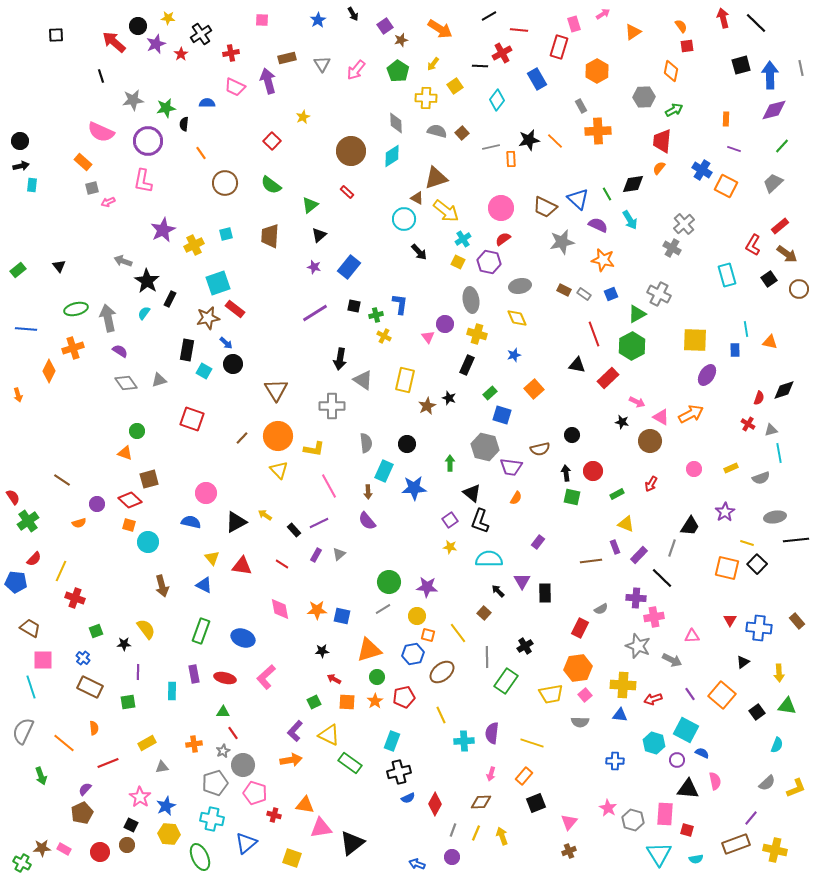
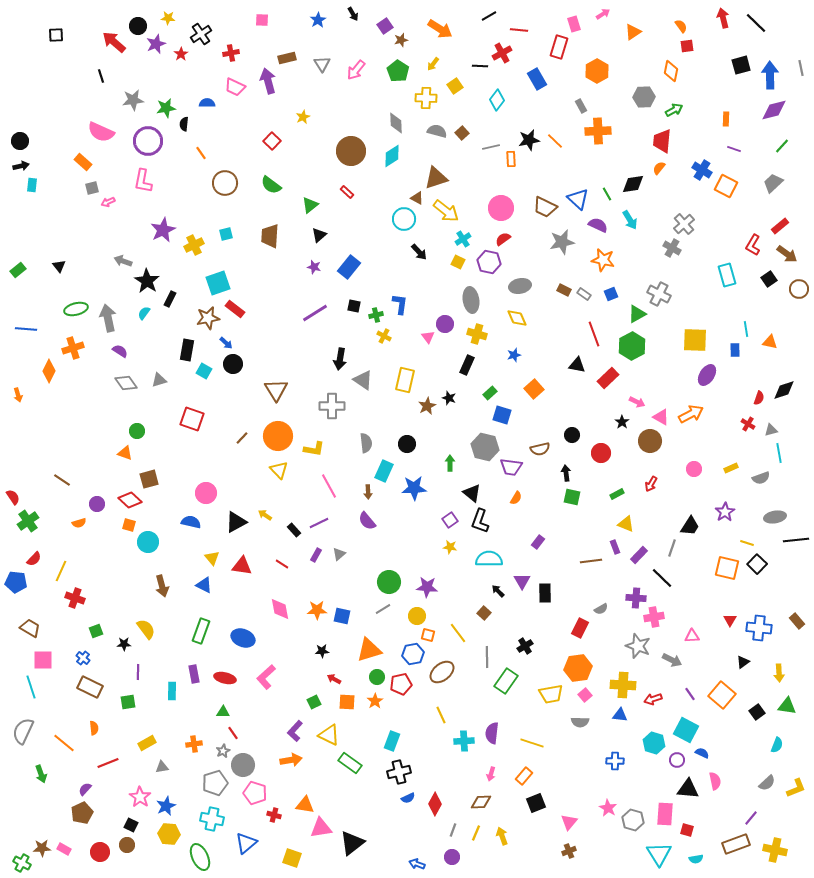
black star at (622, 422): rotated 24 degrees clockwise
red circle at (593, 471): moved 8 px right, 18 px up
red pentagon at (404, 697): moved 3 px left, 13 px up
green arrow at (41, 776): moved 2 px up
